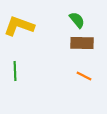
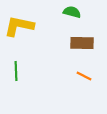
green semicircle: moved 5 px left, 8 px up; rotated 36 degrees counterclockwise
yellow L-shape: rotated 8 degrees counterclockwise
green line: moved 1 px right
